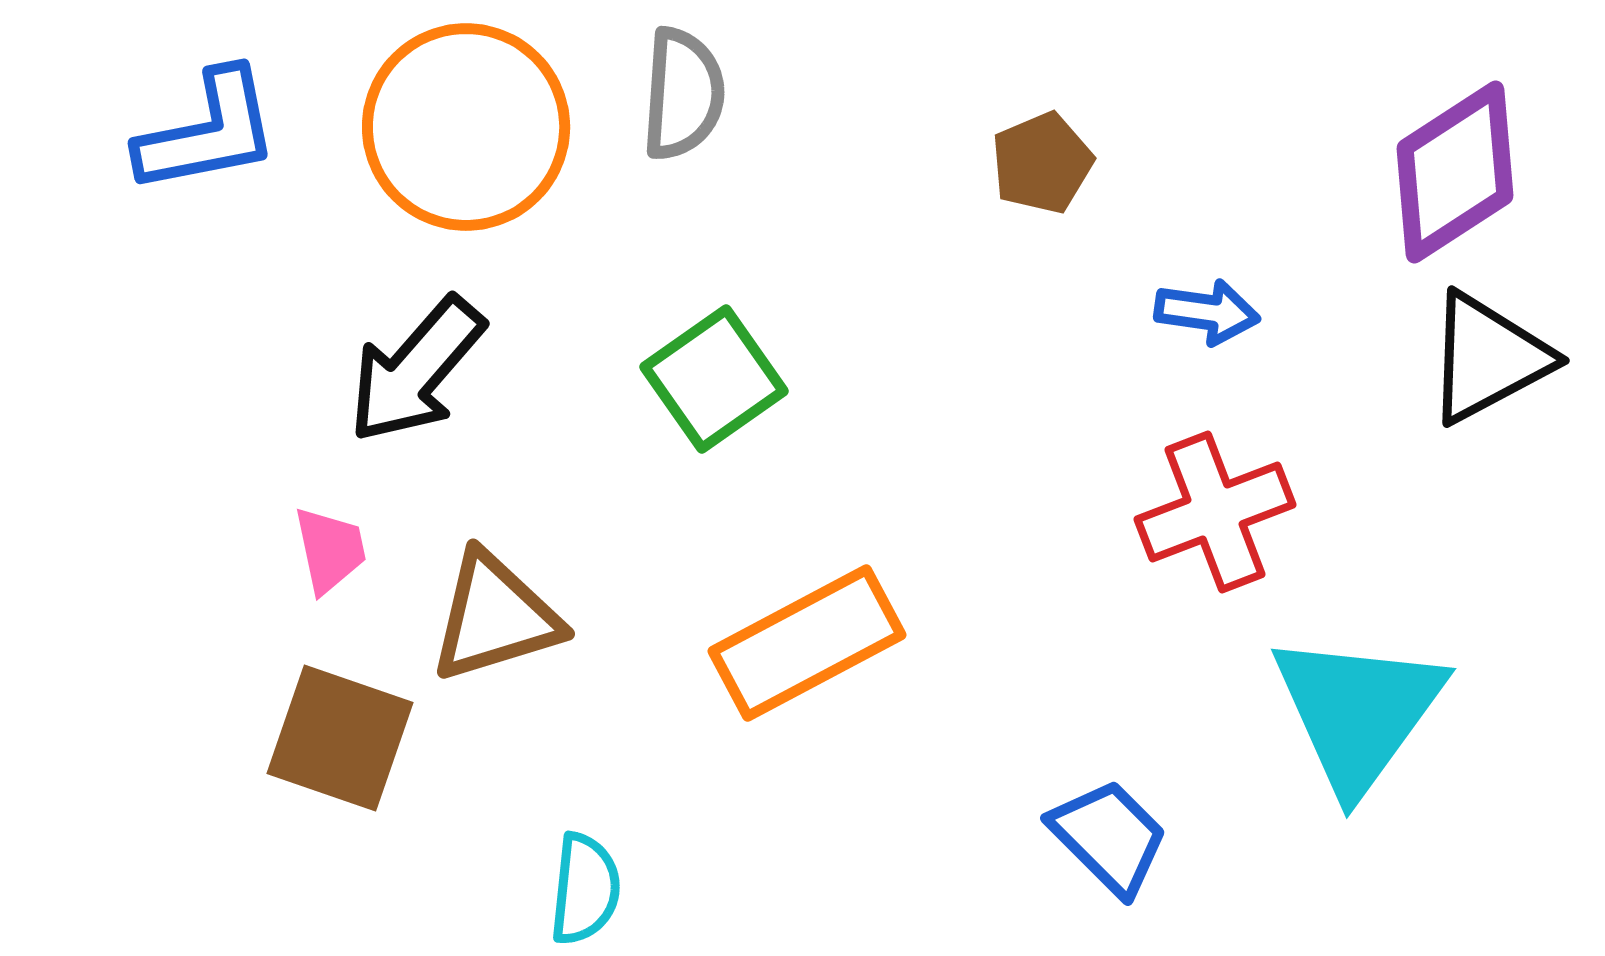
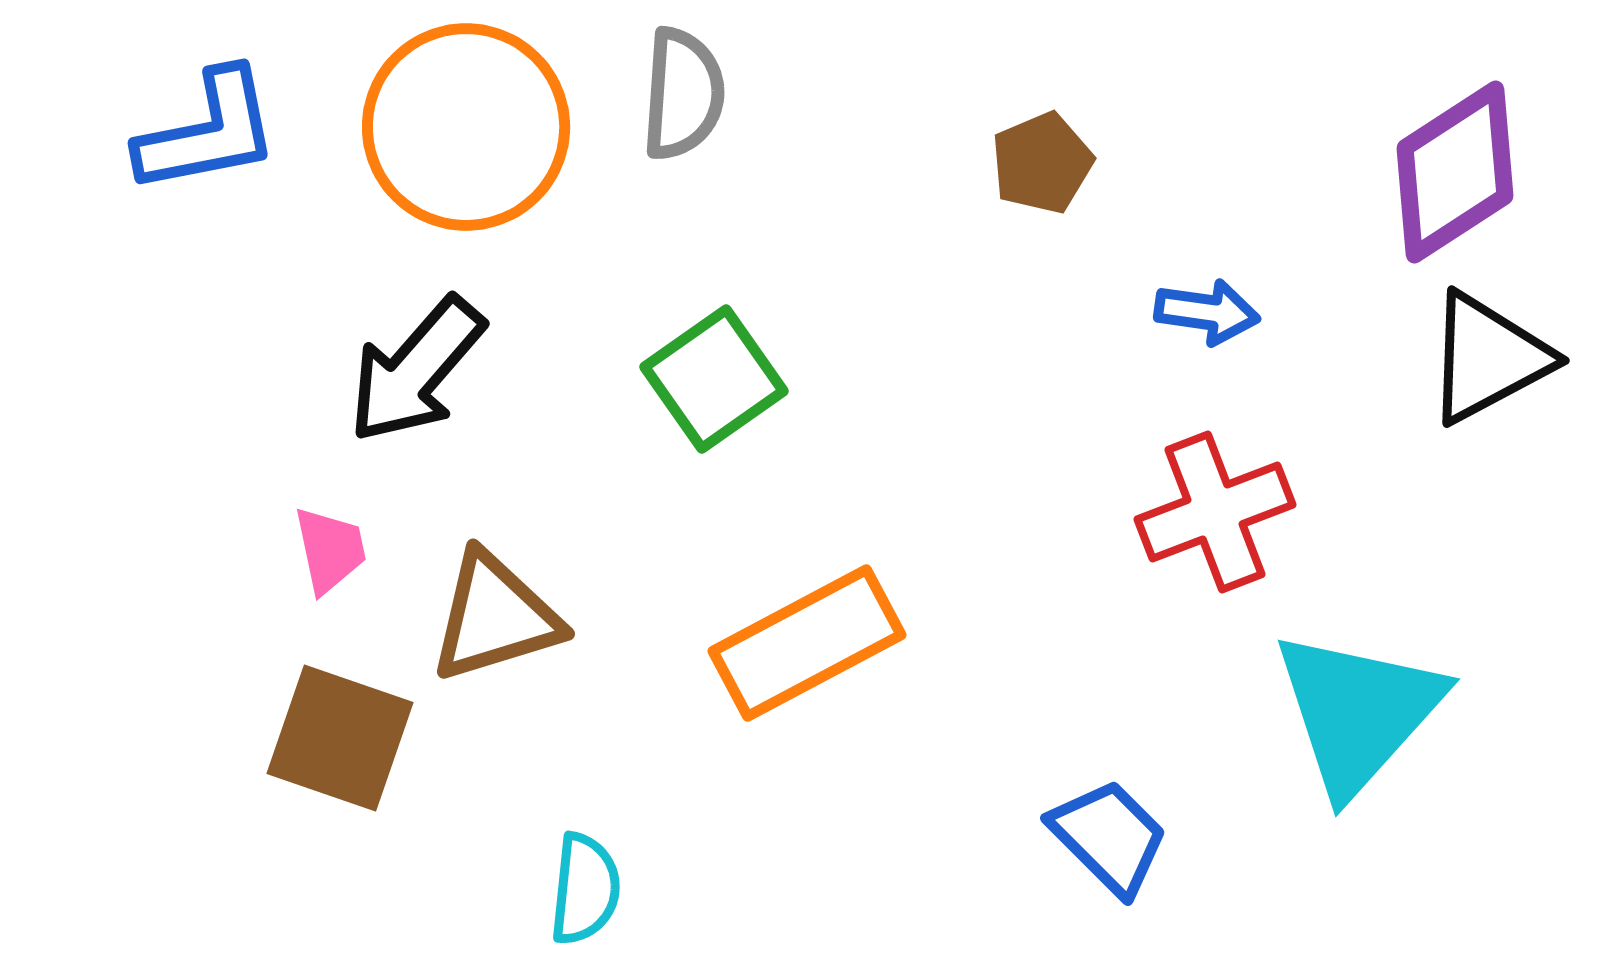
cyan triangle: rotated 6 degrees clockwise
